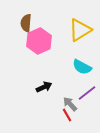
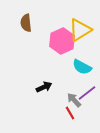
brown semicircle: rotated 12 degrees counterclockwise
pink hexagon: moved 23 px right
gray arrow: moved 4 px right, 4 px up
red line: moved 3 px right, 2 px up
